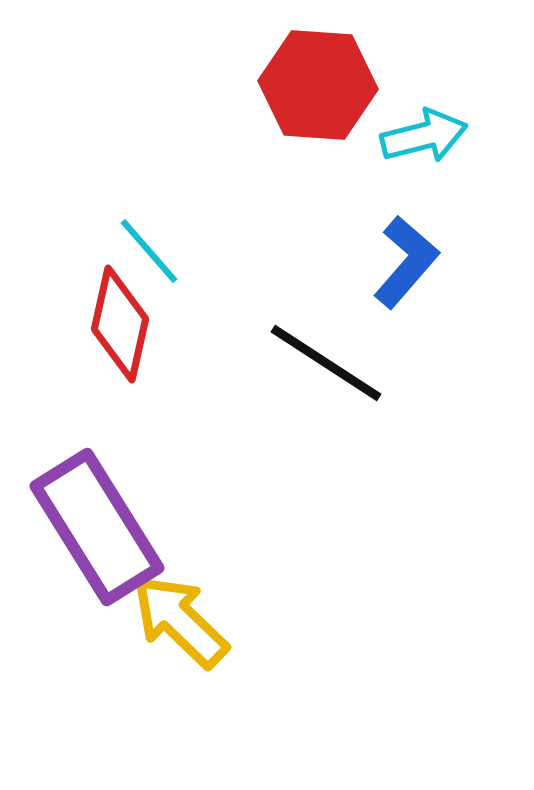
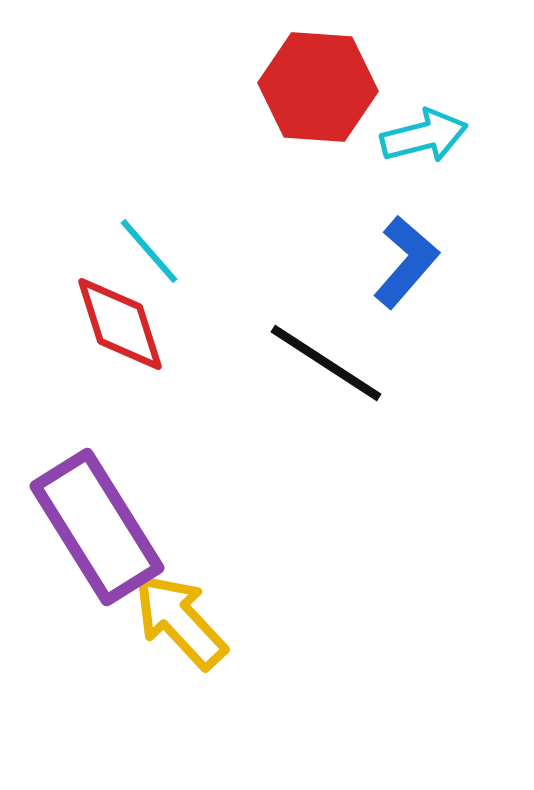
red hexagon: moved 2 px down
red diamond: rotated 30 degrees counterclockwise
yellow arrow: rotated 3 degrees clockwise
